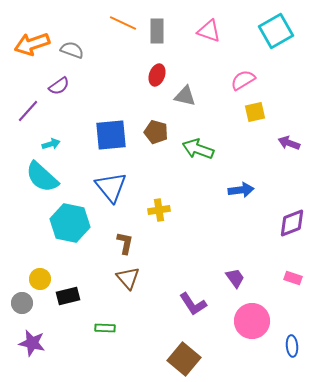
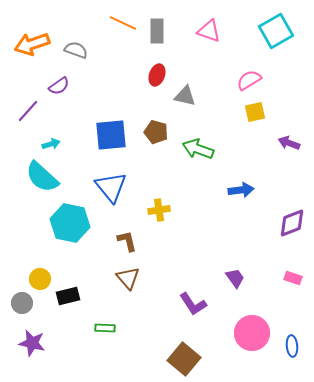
gray semicircle: moved 4 px right
pink semicircle: moved 6 px right
brown L-shape: moved 2 px right, 2 px up; rotated 25 degrees counterclockwise
pink circle: moved 12 px down
